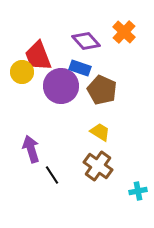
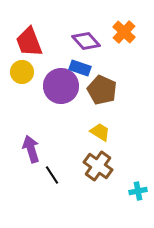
red trapezoid: moved 9 px left, 14 px up
